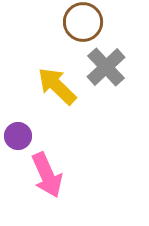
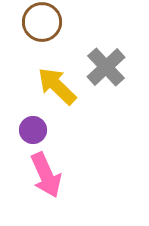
brown circle: moved 41 px left
purple circle: moved 15 px right, 6 px up
pink arrow: moved 1 px left
